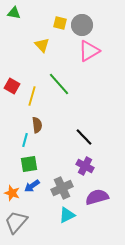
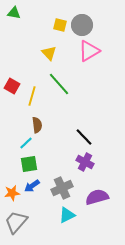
yellow square: moved 2 px down
yellow triangle: moved 7 px right, 8 px down
cyan line: moved 1 px right, 3 px down; rotated 32 degrees clockwise
purple cross: moved 4 px up
orange star: rotated 28 degrees counterclockwise
